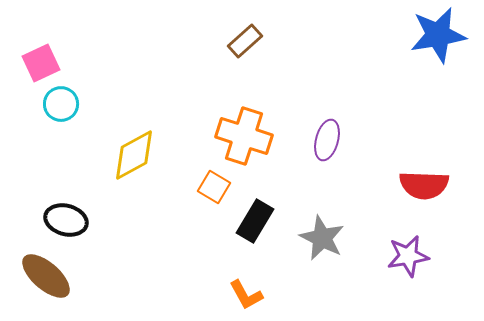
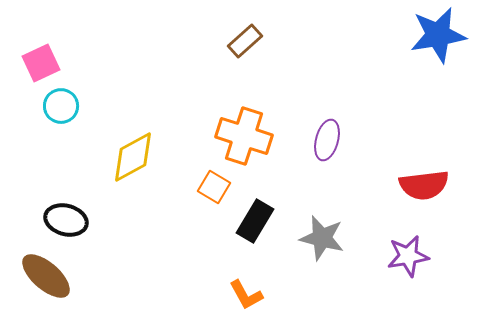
cyan circle: moved 2 px down
yellow diamond: moved 1 px left, 2 px down
red semicircle: rotated 9 degrees counterclockwise
gray star: rotated 12 degrees counterclockwise
